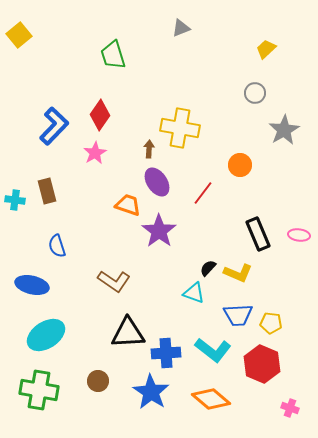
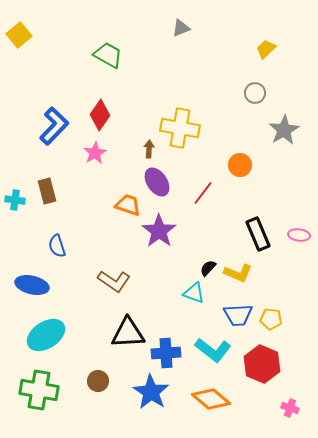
green trapezoid: moved 5 px left; rotated 136 degrees clockwise
yellow pentagon: moved 4 px up
